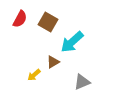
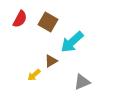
brown triangle: moved 2 px left, 1 px up
